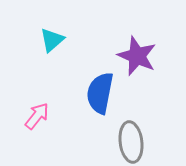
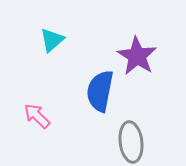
purple star: rotated 9 degrees clockwise
blue semicircle: moved 2 px up
pink arrow: rotated 84 degrees counterclockwise
